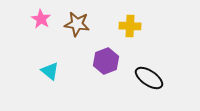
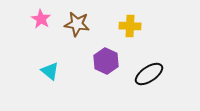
purple hexagon: rotated 15 degrees counterclockwise
black ellipse: moved 4 px up; rotated 68 degrees counterclockwise
